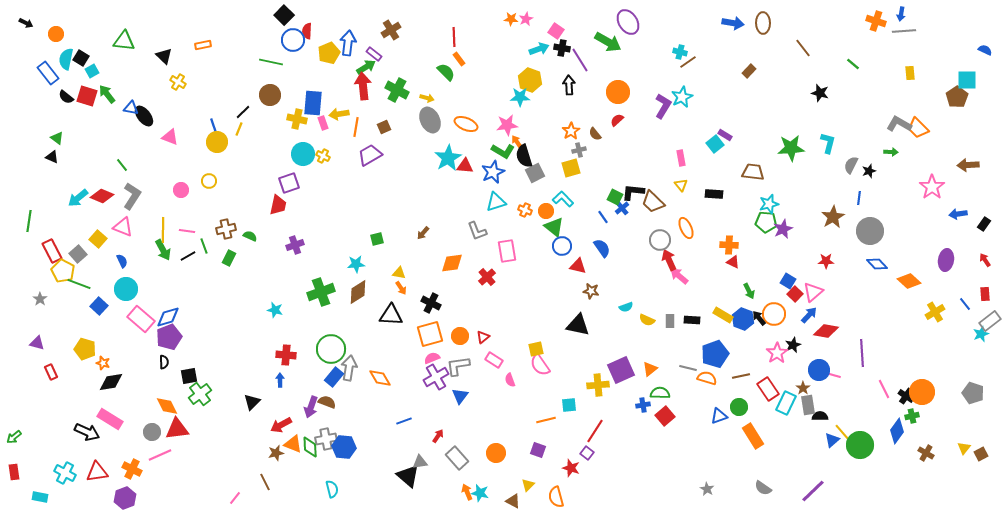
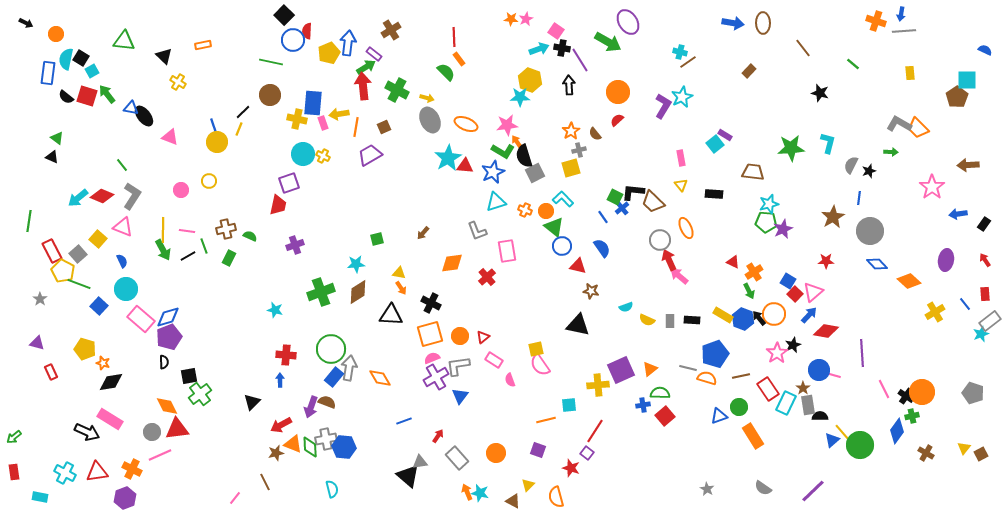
blue rectangle at (48, 73): rotated 45 degrees clockwise
orange cross at (729, 245): moved 25 px right, 27 px down; rotated 36 degrees counterclockwise
